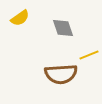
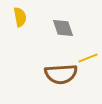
yellow semicircle: moved 1 px up; rotated 66 degrees counterclockwise
yellow line: moved 1 px left, 3 px down
